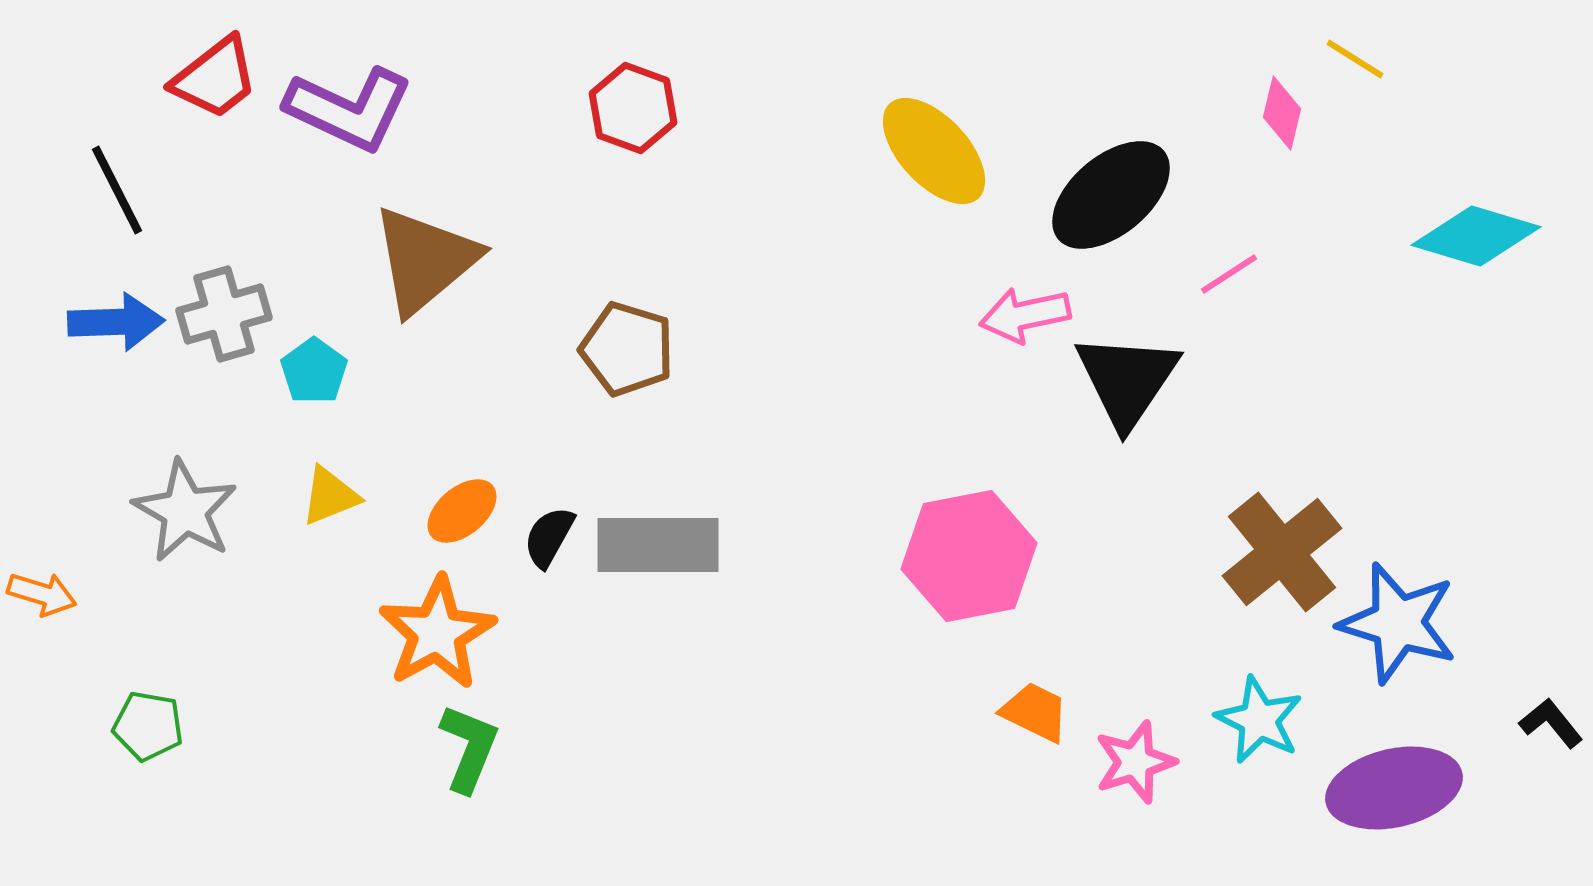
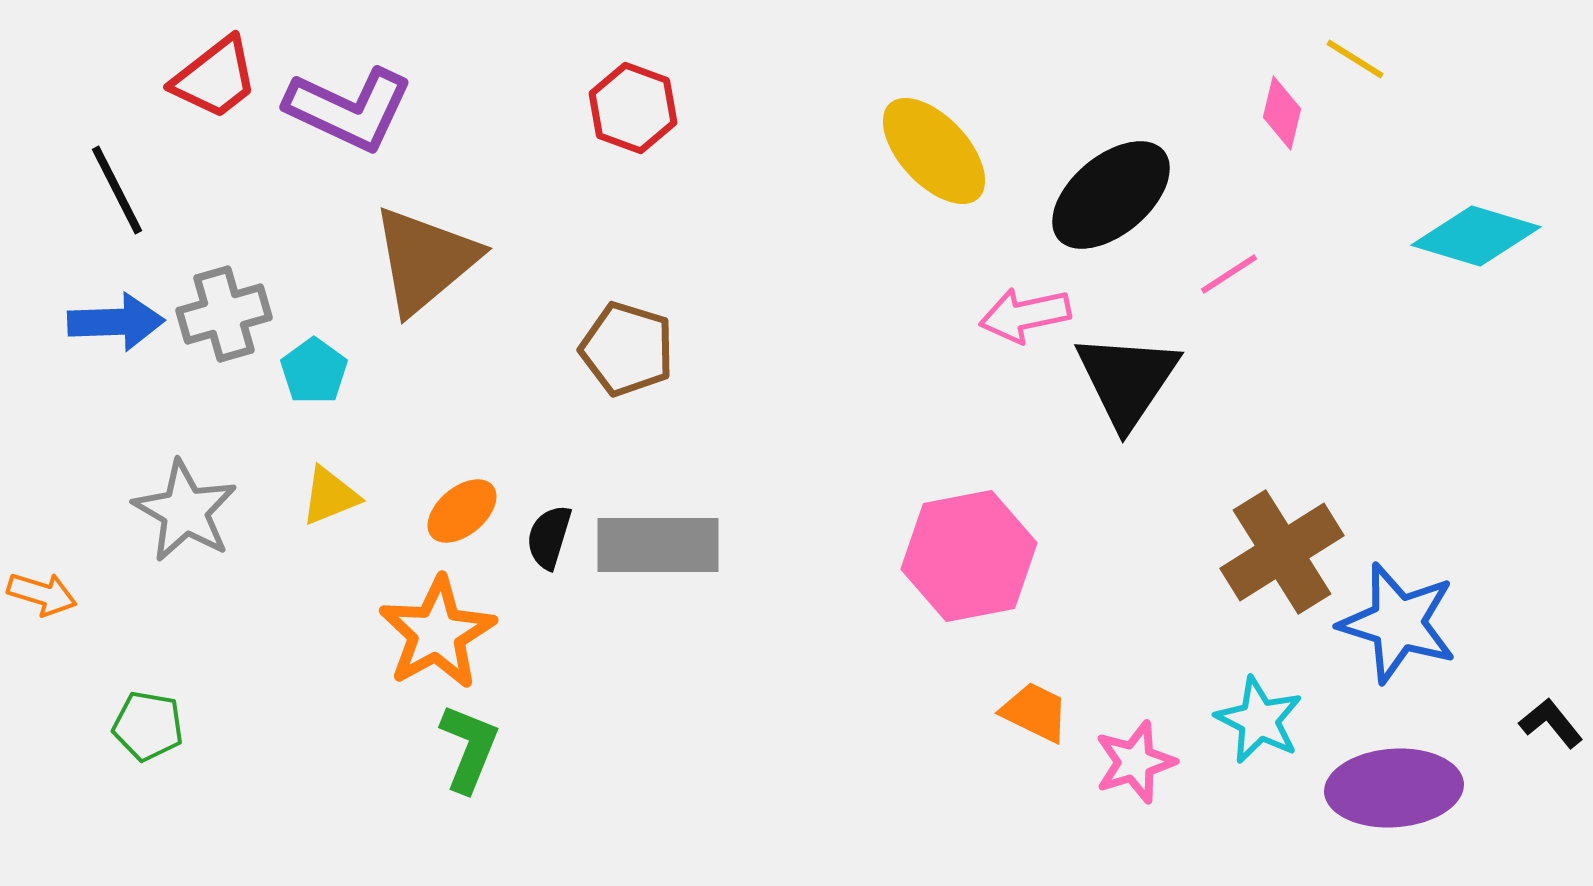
black semicircle: rotated 12 degrees counterclockwise
brown cross: rotated 7 degrees clockwise
purple ellipse: rotated 9 degrees clockwise
